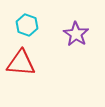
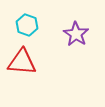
red triangle: moved 1 px right, 1 px up
